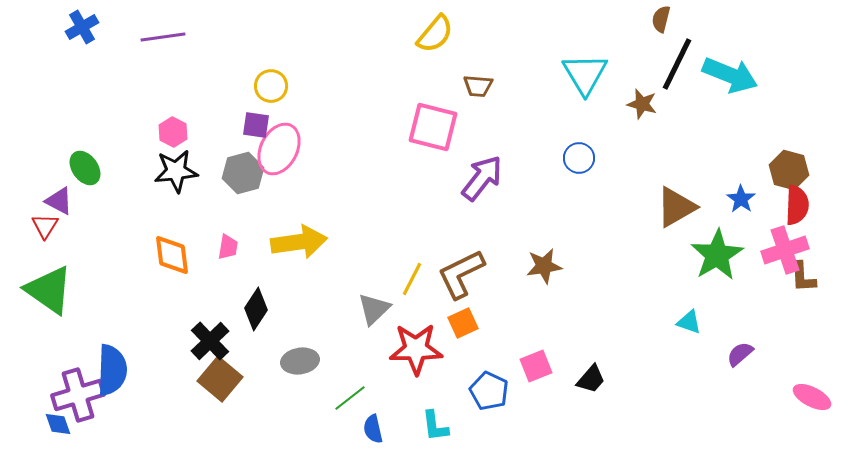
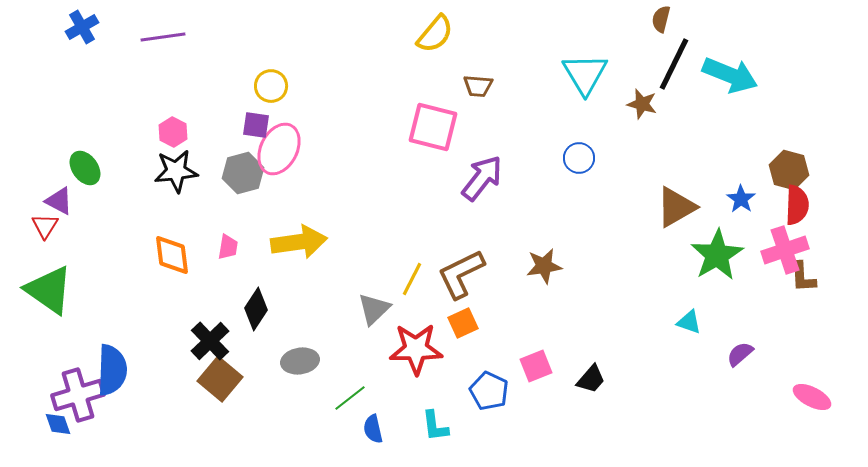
black line at (677, 64): moved 3 px left
